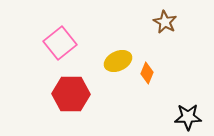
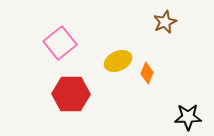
brown star: rotated 20 degrees clockwise
